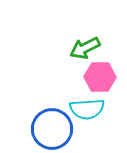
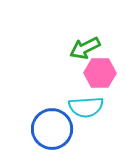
pink hexagon: moved 4 px up
cyan semicircle: moved 1 px left, 2 px up
